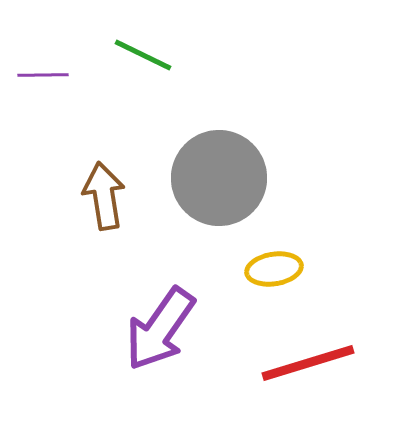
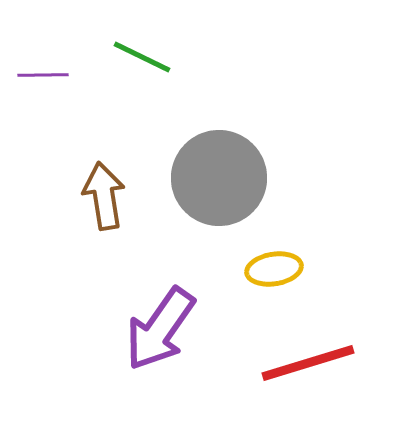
green line: moved 1 px left, 2 px down
